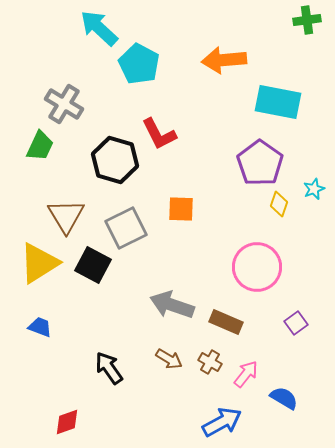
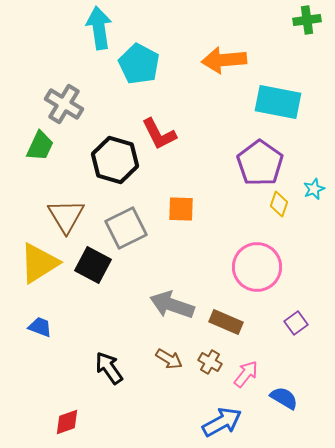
cyan arrow: rotated 39 degrees clockwise
